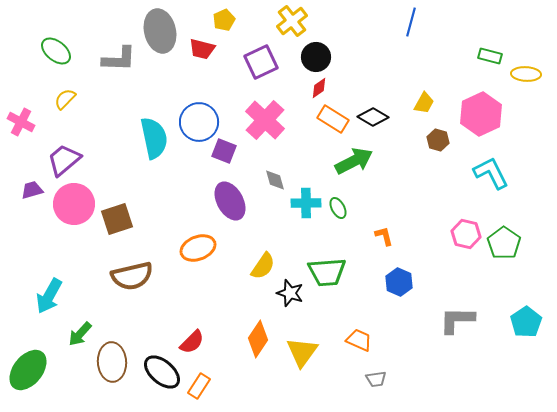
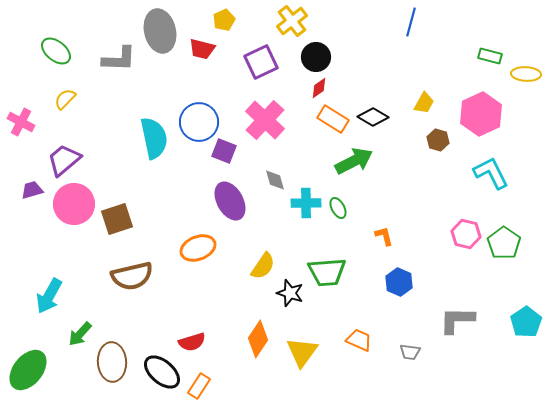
red semicircle at (192, 342): rotated 28 degrees clockwise
gray trapezoid at (376, 379): moved 34 px right, 27 px up; rotated 15 degrees clockwise
